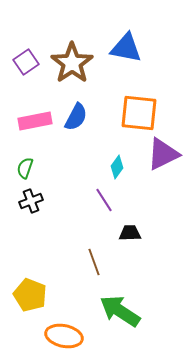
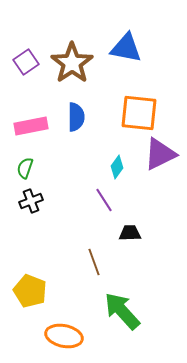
blue semicircle: rotated 28 degrees counterclockwise
pink rectangle: moved 4 px left, 5 px down
purple triangle: moved 3 px left
yellow pentagon: moved 4 px up
green arrow: moved 2 px right; rotated 15 degrees clockwise
